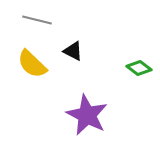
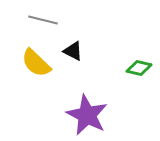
gray line: moved 6 px right
yellow semicircle: moved 4 px right, 1 px up
green diamond: rotated 25 degrees counterclockwise
